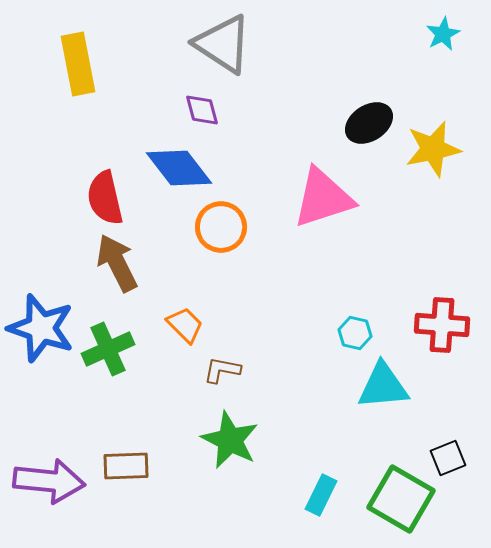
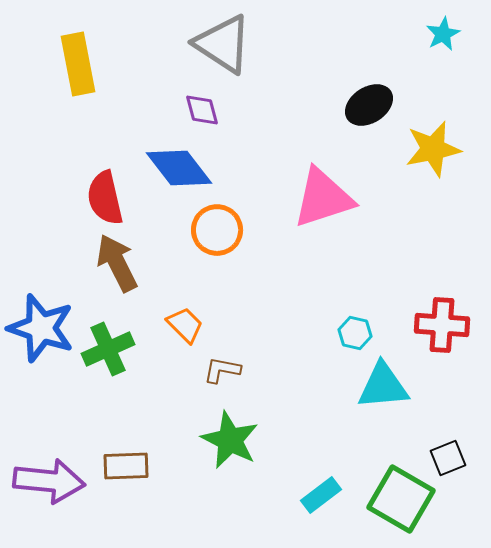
black ellipse: moved 18 px up
orange circle: moved 4 px left, 3 px down
cyan rectangle: rotated 27 degrees clockwise
